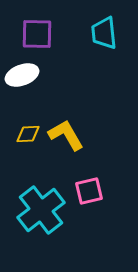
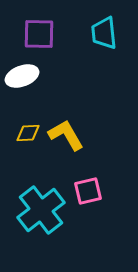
purple square: moved 2 px right
white ellipse: moved 1 px down
yellow diamond: moved 1 px up
pink square: moved 1 px left
